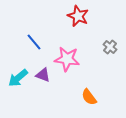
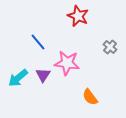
blue line: moved 4 px right
pink star: moved 4 px down
purple triangle: rotated 42 degrees clockwise
orange semicircle: moved 1 px right
